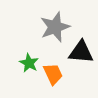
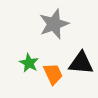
gray star: moved 1 px left, 3 px up
black triangle: moved 11 px down
